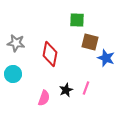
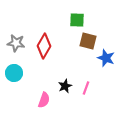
brown square: moved 2 px left, 1 px up
red diamond: moved 6 px left, 8 px up; rotated 20 degrees clockwise
cyan circle: moved 1 px right, 1 px up
black star: moved 1 px left, 4 px up
pink semicircle: moved 2 px down
